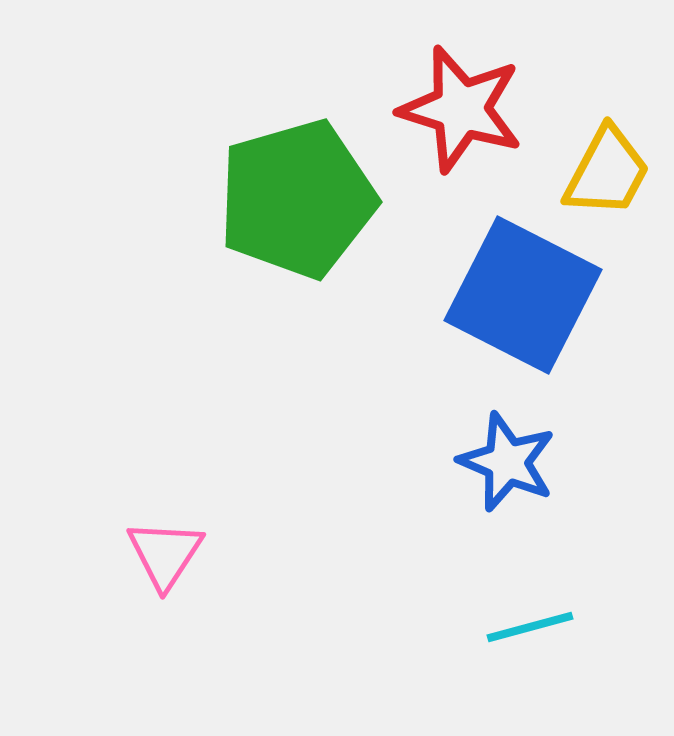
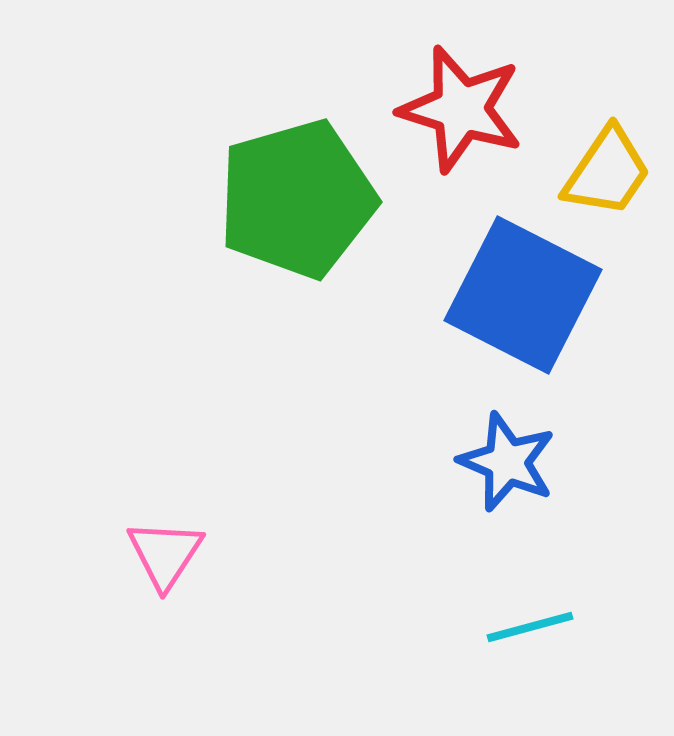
yellow trapezoid: rotated 6 degrees clockwise
